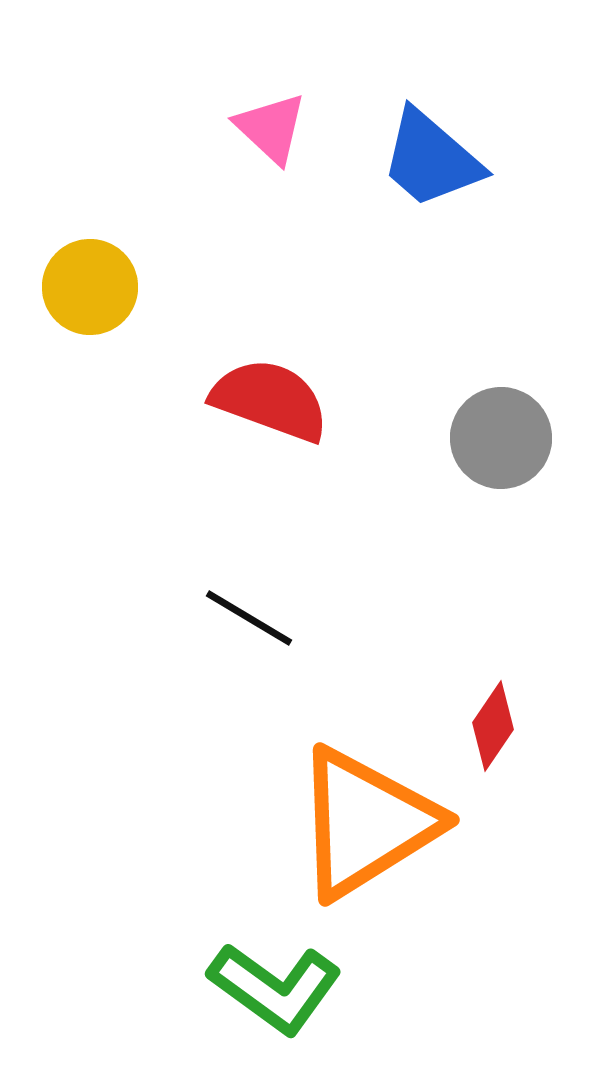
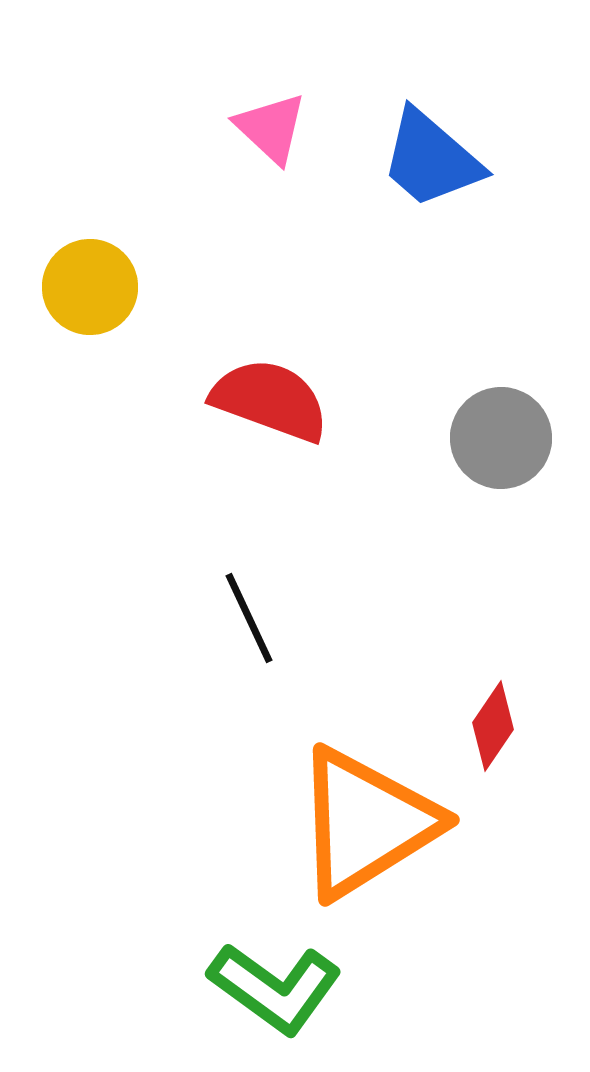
black line: rotated 34 degrees clockwise
